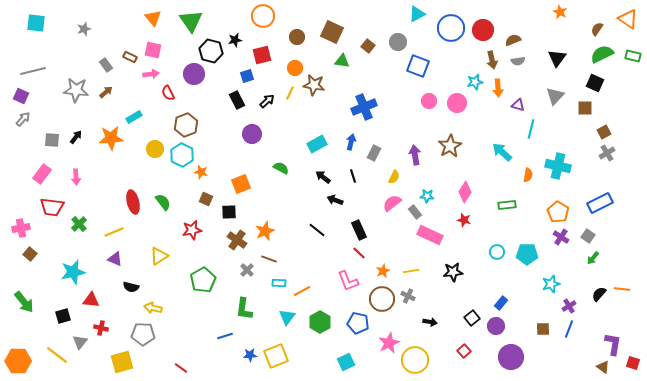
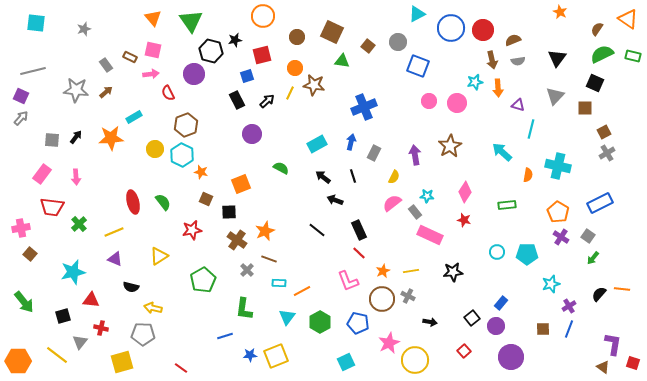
gray arrow at (23, 119): moved 2 px left, 1 px up
